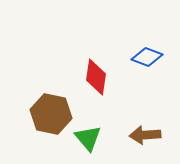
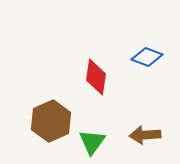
brown hexagon: moved 7 px down; rotated 24 degrees clockwise
green triangle: moved 4 px right, 4 px down; rotated 16 degrees clockwise
